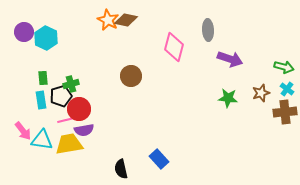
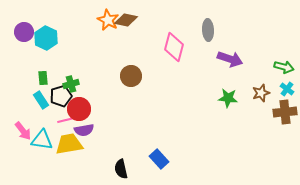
cyan rectangle: rotated 24 degrees counterclockwise
